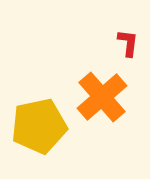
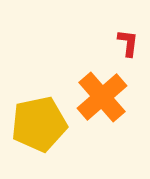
yellow pentagon: moved 2 px up
